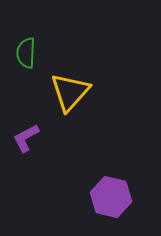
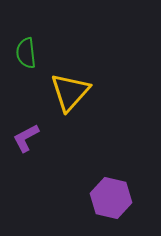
green semicircle: rotated 8 degrees counterclockwise
purple hexagon: moved 1 px down
